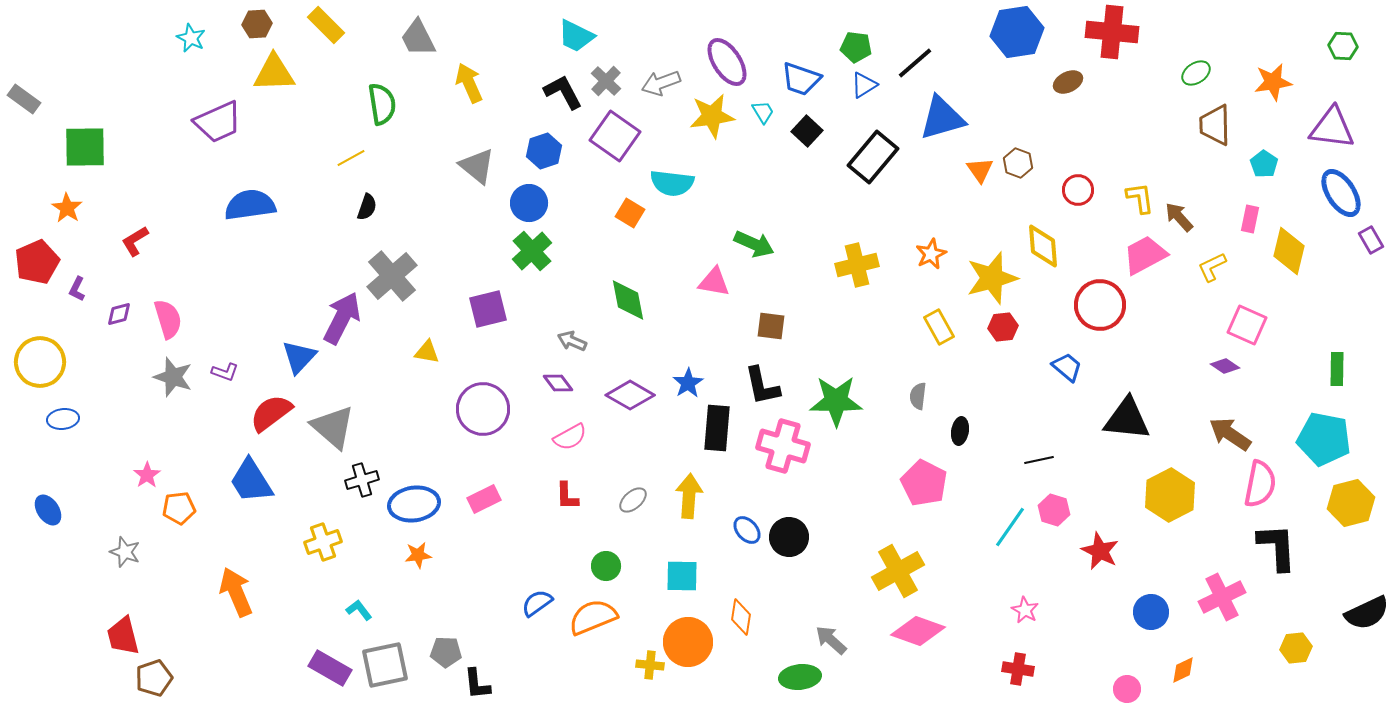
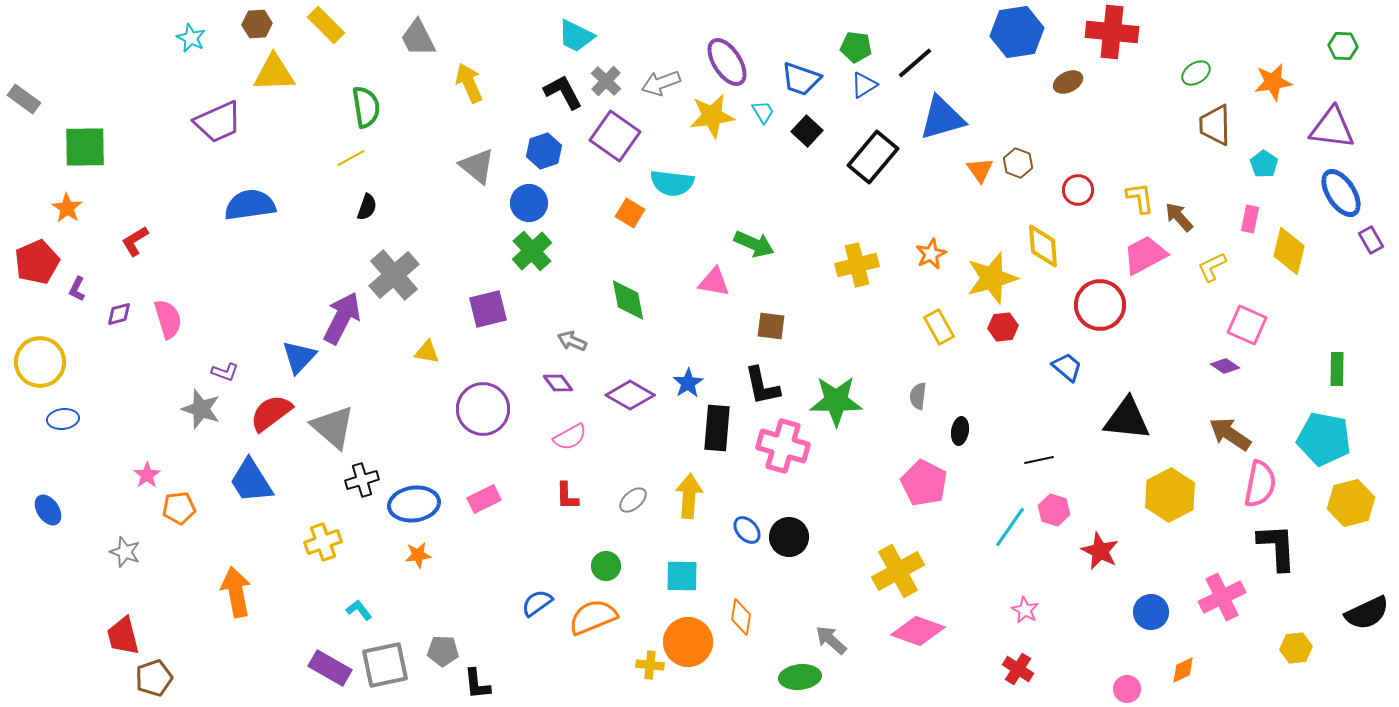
green semicircle at (382, 104): moved 16 px left, 3 px down
gray cross at (392, 276): moved 2 px right, 1 px up
gray star at (173, 377): moved 28 px right, 32 px down
orange arrow at (236, 592): rotated 12 degrees clockwise
gray pentagon at (446, 652): moved 3 px left, 1 px up
red cross at (1018, 669): rotated 24 degrees clockwise
